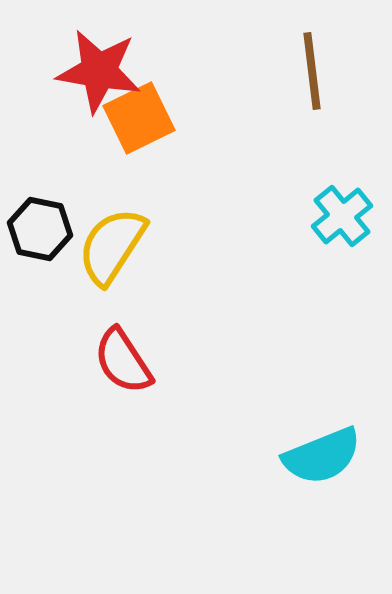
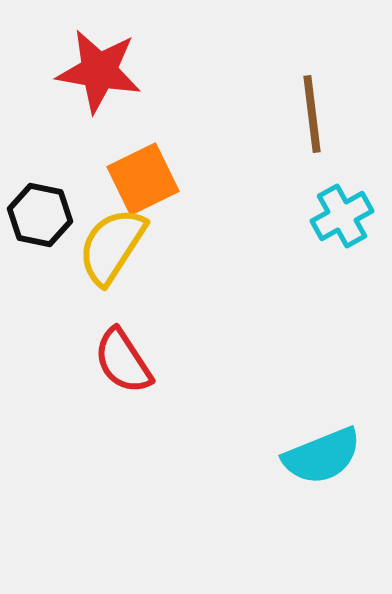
brown line: moved 43 px down
orange square: moved 4 px right, 61 px down
cyan cross: rotated 10 degrees clockwise
black hexagon: moved 14 px up
